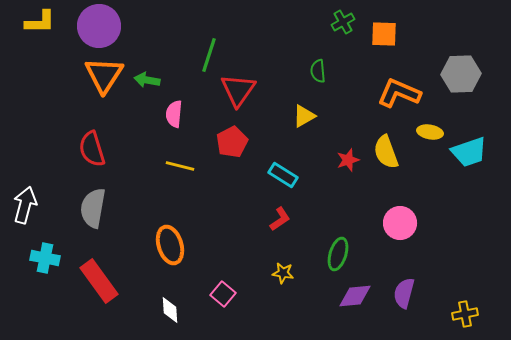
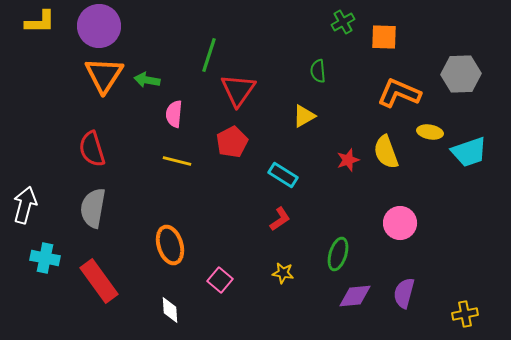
orange square: moved 3 px down
yellow line: moved 3 px left, 5 px up
pink square: moved 3 px left, 14 px up
